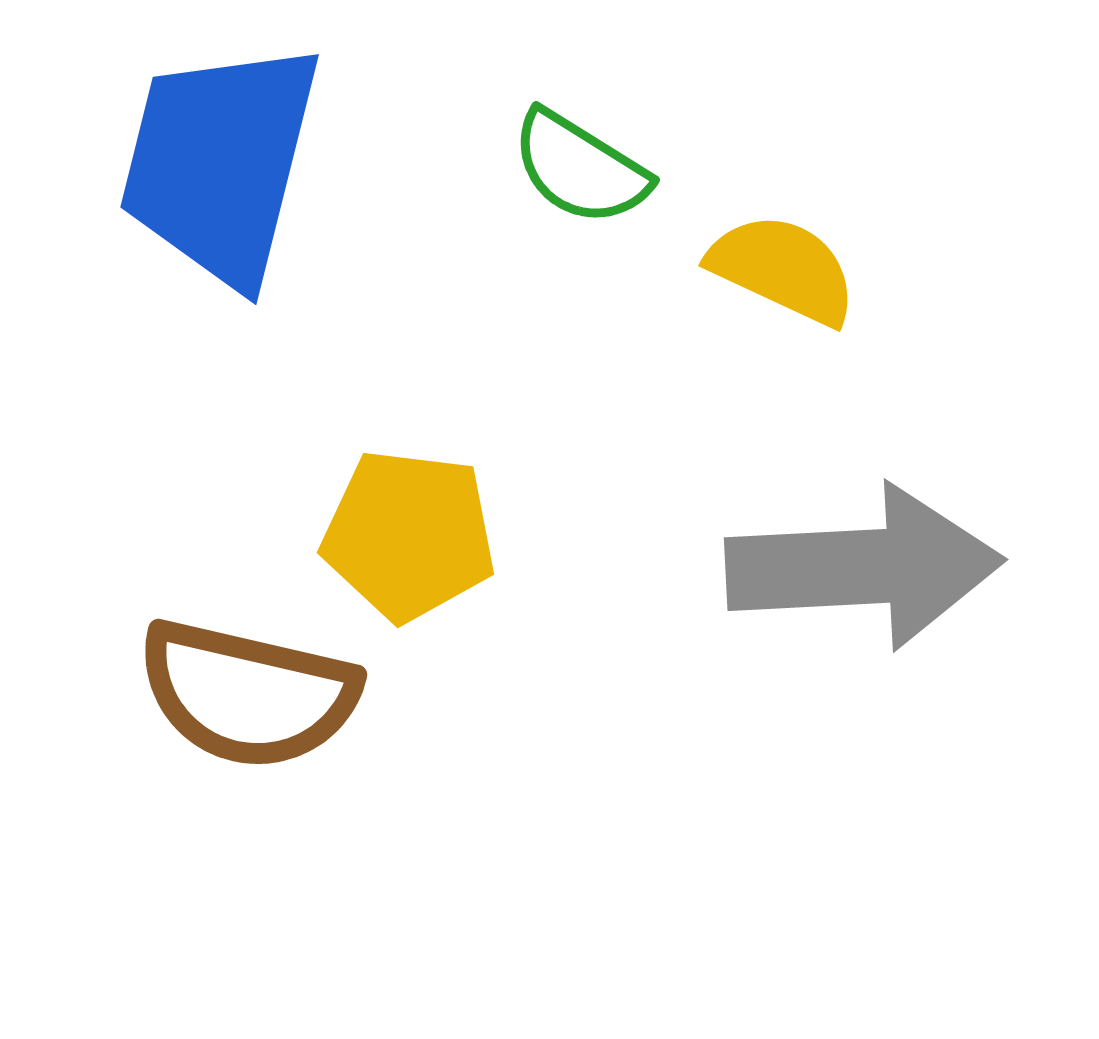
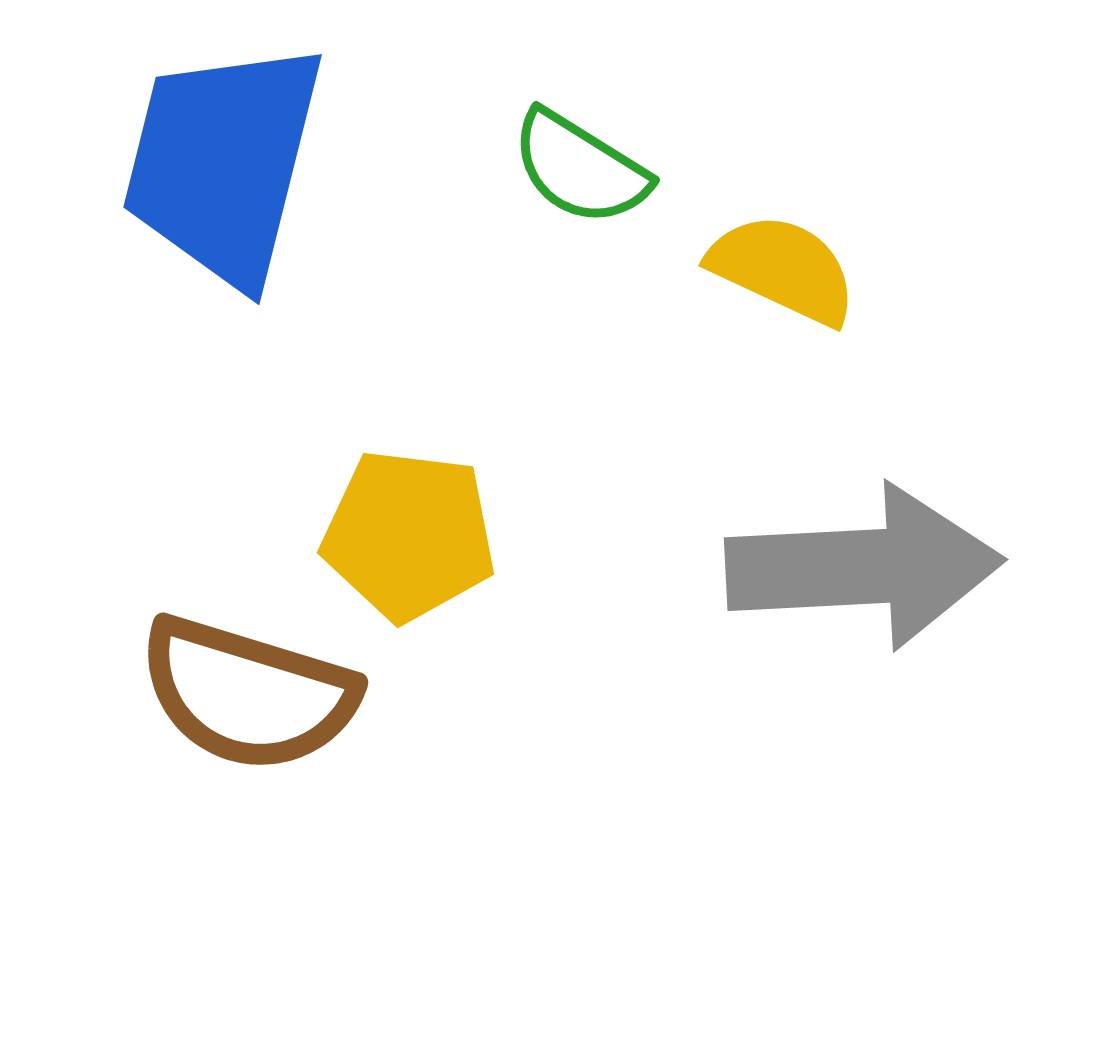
blue trapezoid: moved 3 px right
brown semicircle: rotated 4 degrees clockwise
